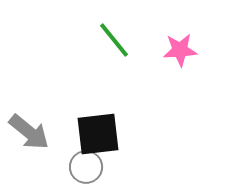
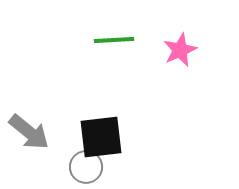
green line: rotated 54 degrees counterclockwise
pink star: rotated 20 degrees counterclockwise
black square: moved 3 px right, 3 px down
